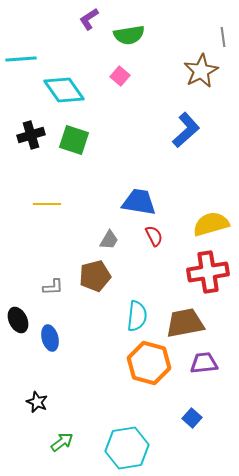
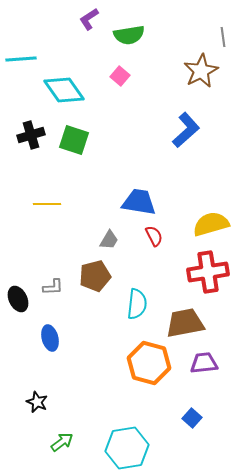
cyan semicircle: moved 12 px up
black ellipse: moved 21 px up
